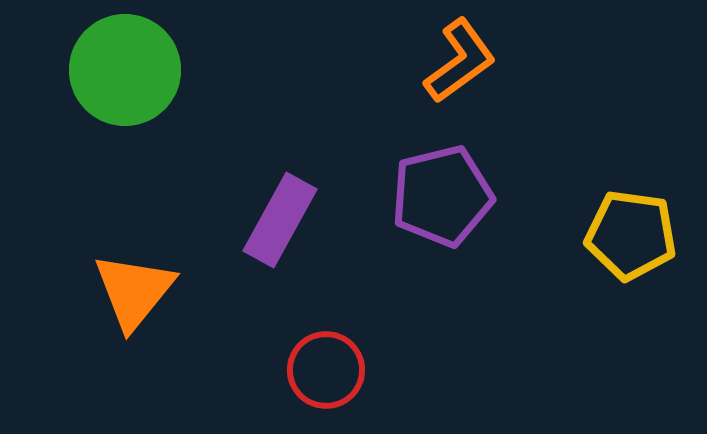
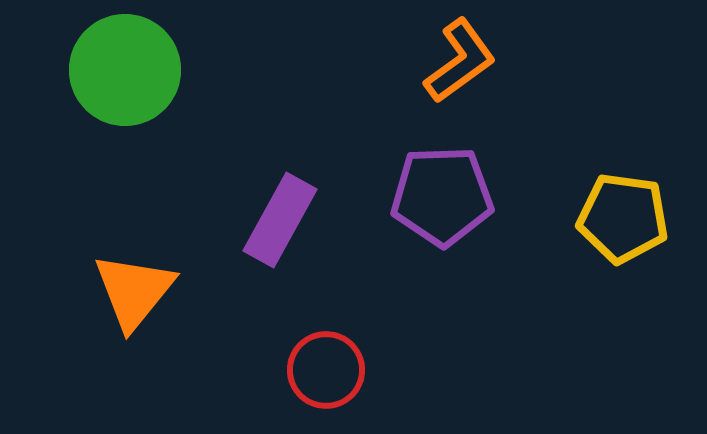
purple pentagon: rotated 12 degrees clockwise
yellow pentagon: moved 8 px left, 17 px up
